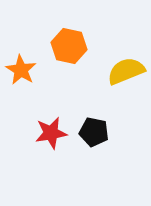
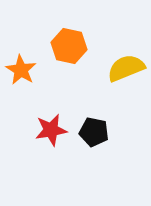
yellow semicircle: moved 3 px up
red star: moved 3 px up
